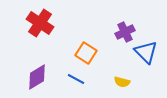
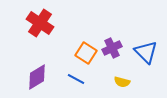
purple cross: moved 13 px left, 16 px down
